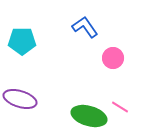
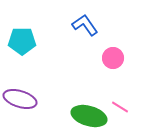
blue L-shape: moved 2 px up
